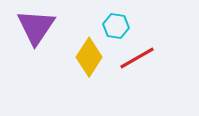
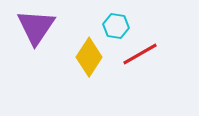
red line: moved 3 px right, 4 px up
